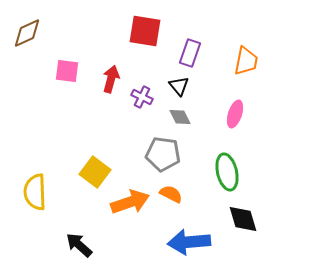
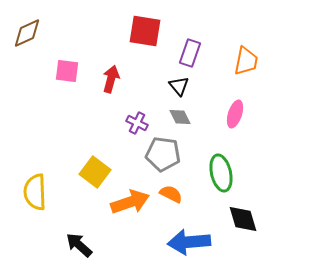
purple cross: moved 5 px left, 26 px down
green ellipse: moved 6 px left, 1 px down
